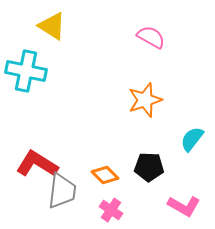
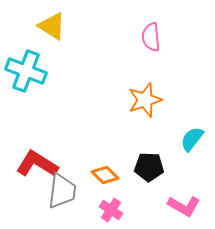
pink semicircle: rotated 124 degrees counterclockwise
cyan cross: rotated 9 degrees clockwise
